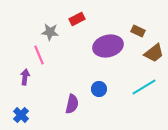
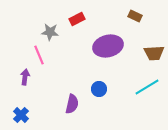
brown rectangle: moved 3 px left, 15 px up
brown trapezoid: rotated 35 degrees clockwise
cyan line: moved 3 px right
